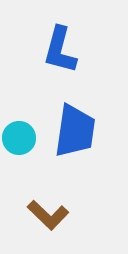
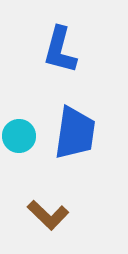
blue trapezoid: moved 2 px down
cyan circle: moved 2 px up
